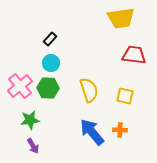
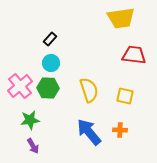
blue arrow: moved 3 px left
